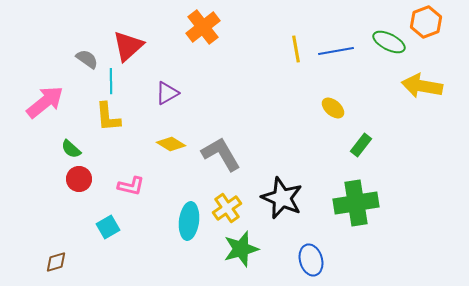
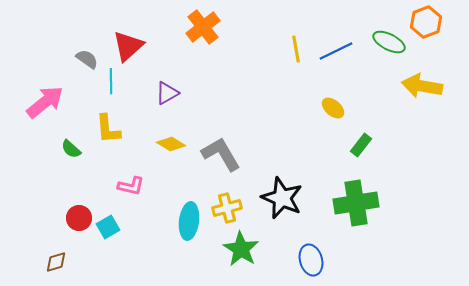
blue line: rotated 16 degrees counterclockwise
yellow L-shape: moved 12 px down
red circle: moved 39 px down
yellow cross: rotated 20 degrees clockwise
green star: rotated 24 degrees counterclockwise
